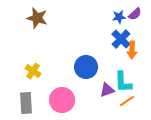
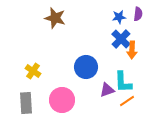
purple semicircle: moved 3 px right; rotated 40 degrees counterclockwise
brown star: moved 18 px right
